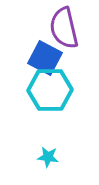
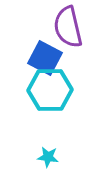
purple semicircle: moved 4 px right, 1 px up
